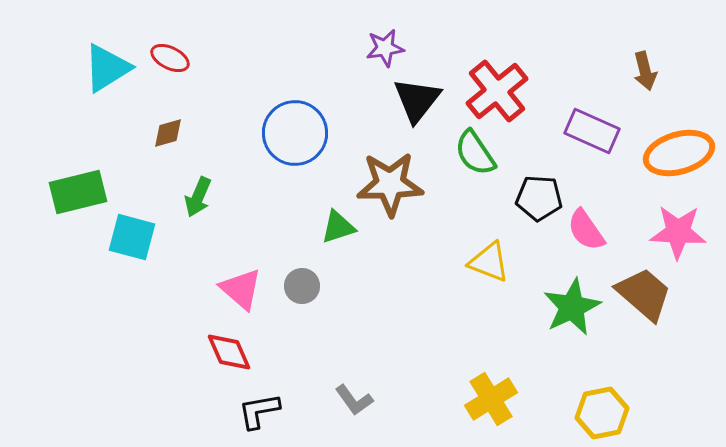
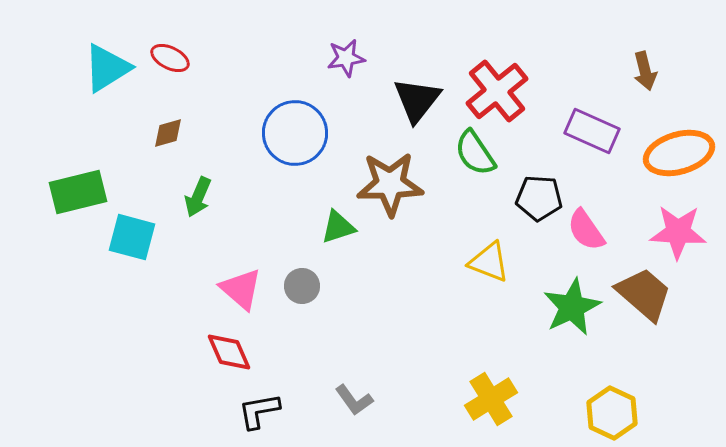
purple star: moved 39 px left, 10 px down
yellow hexagon: moved 10 px right; rotated 24 degrees counterclockwise
